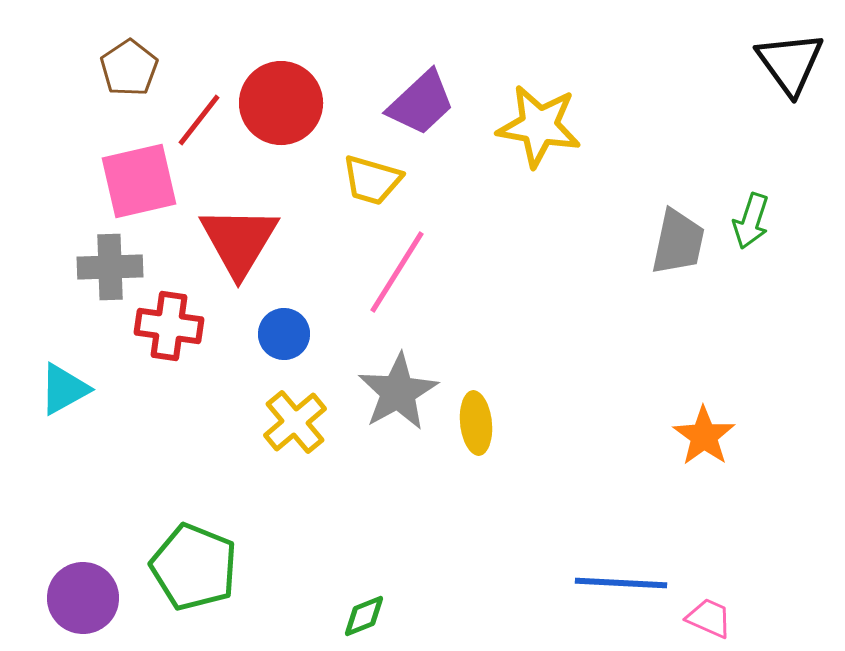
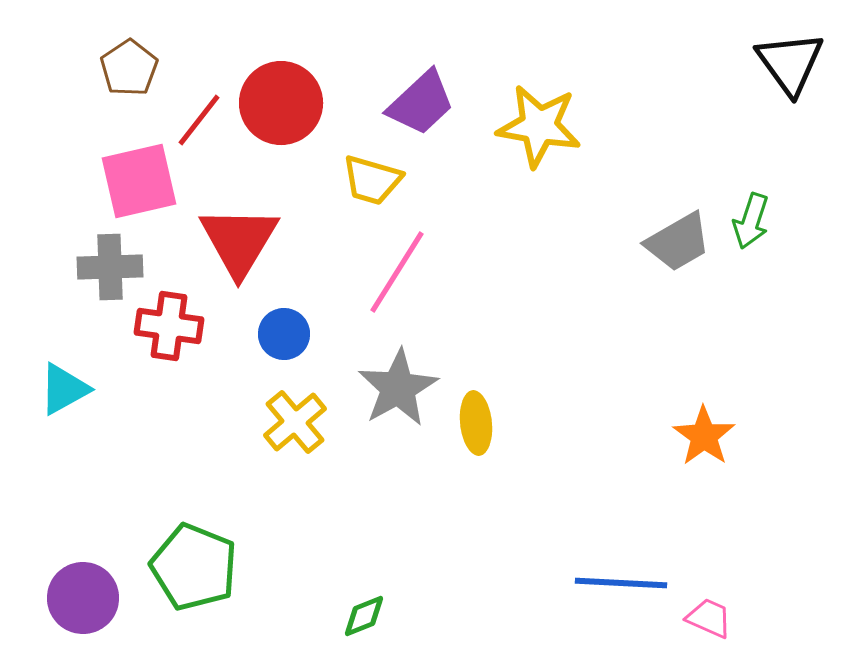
gray trapezoid: rotated 48 degrees clockwise
gray star: moved 4 px up
